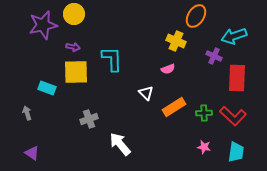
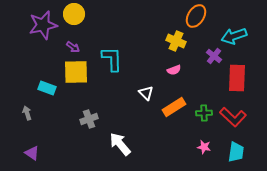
purple arrow: rotated 24 degrees clockwise
purple cross: rotated 14 degrees clockwise
pink semicircle: moved 6 px right, 1 px down
red L-shape: moved 1 px down
